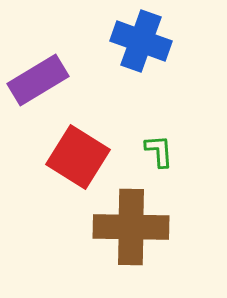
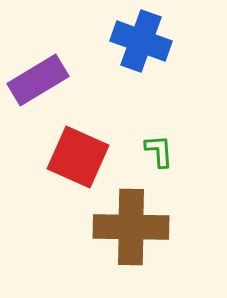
red square: rotated 8 degrees counterclockwise
